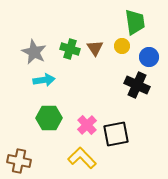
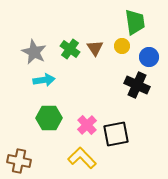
green cross: rotated 18 degrees clockwise
